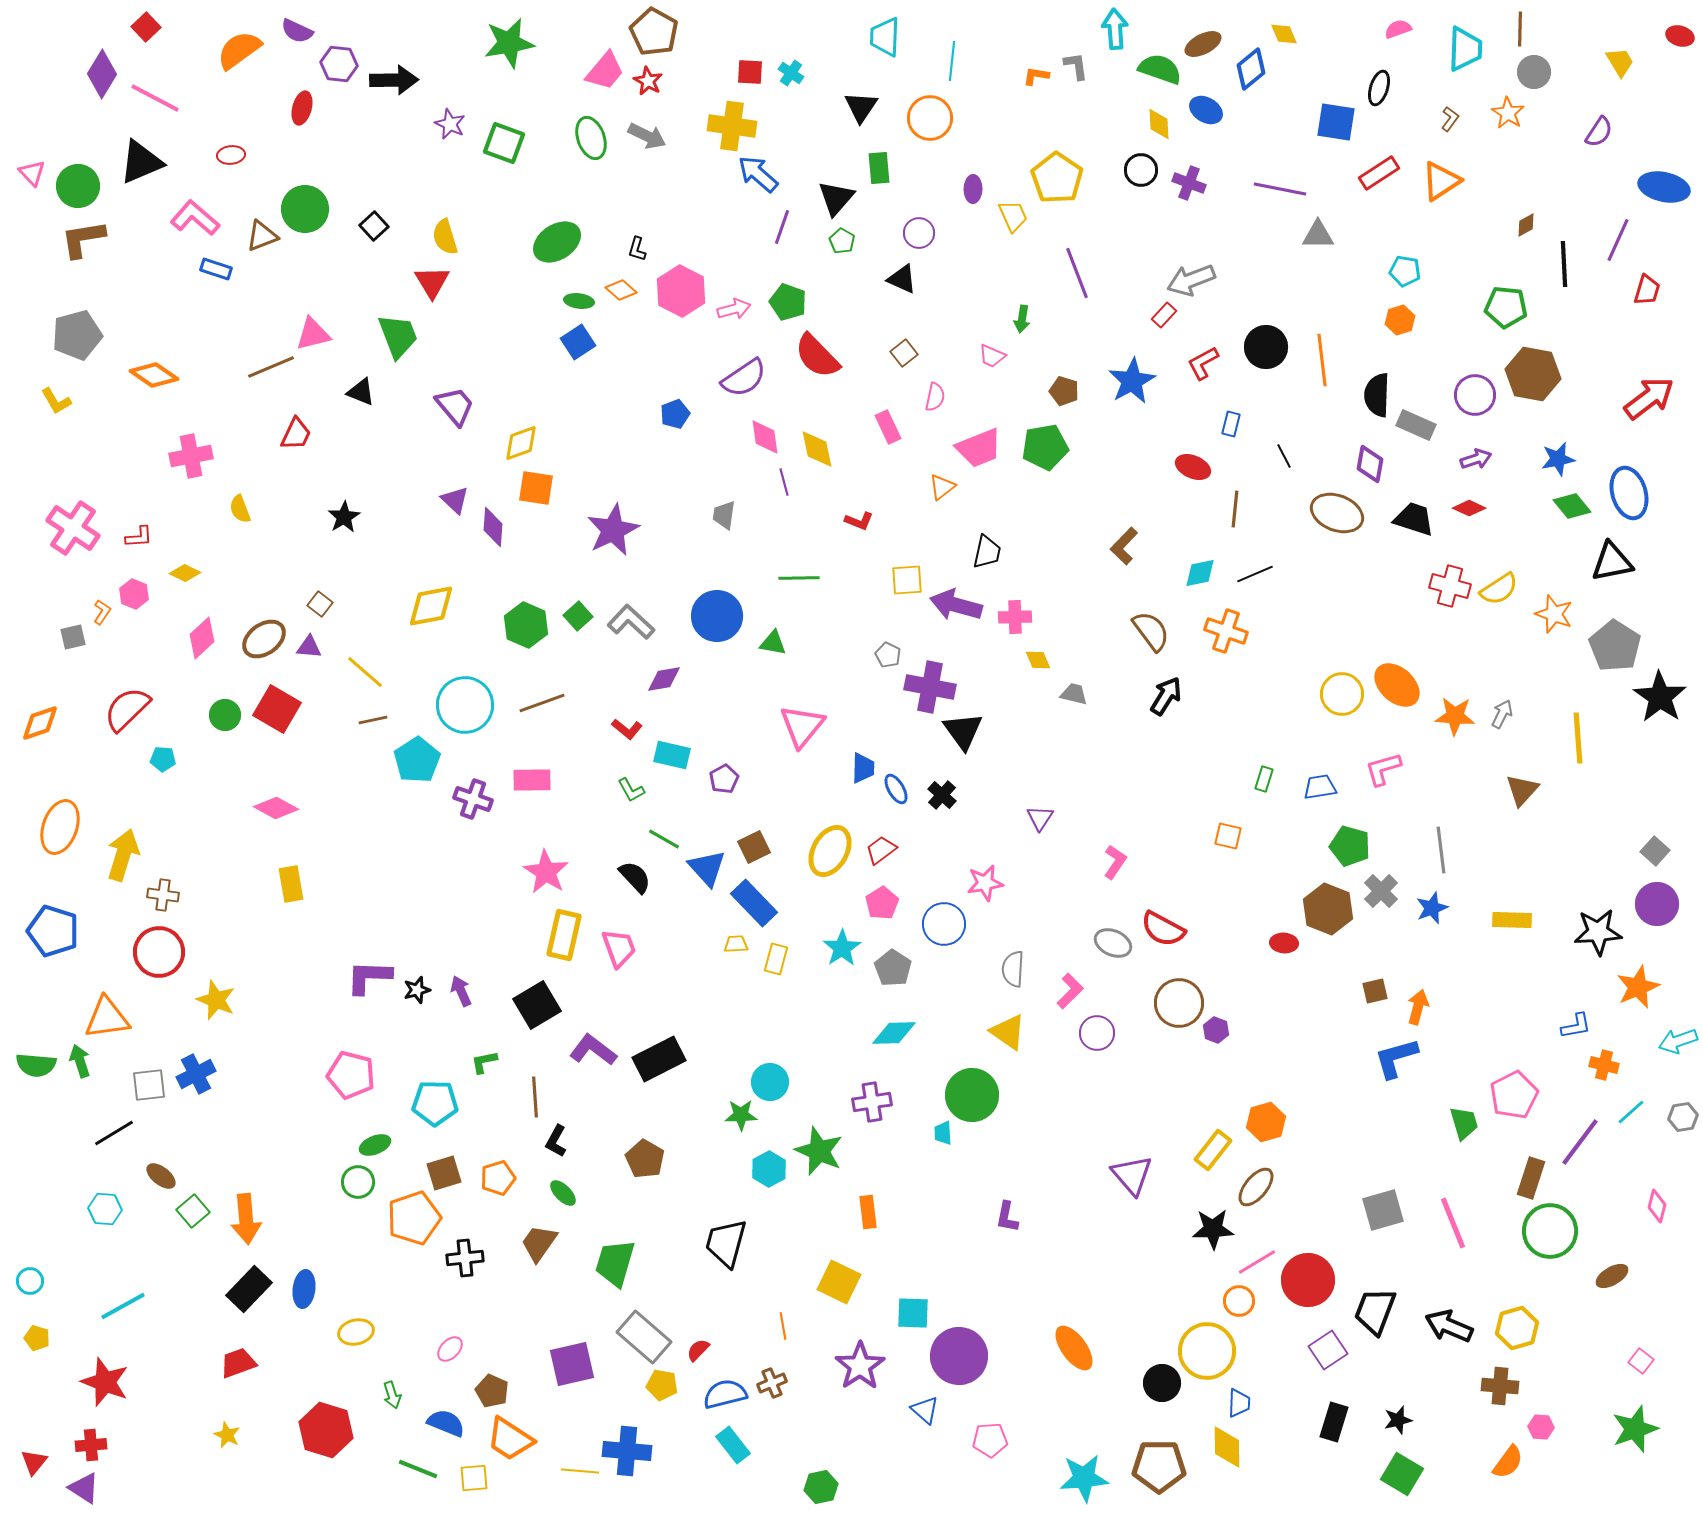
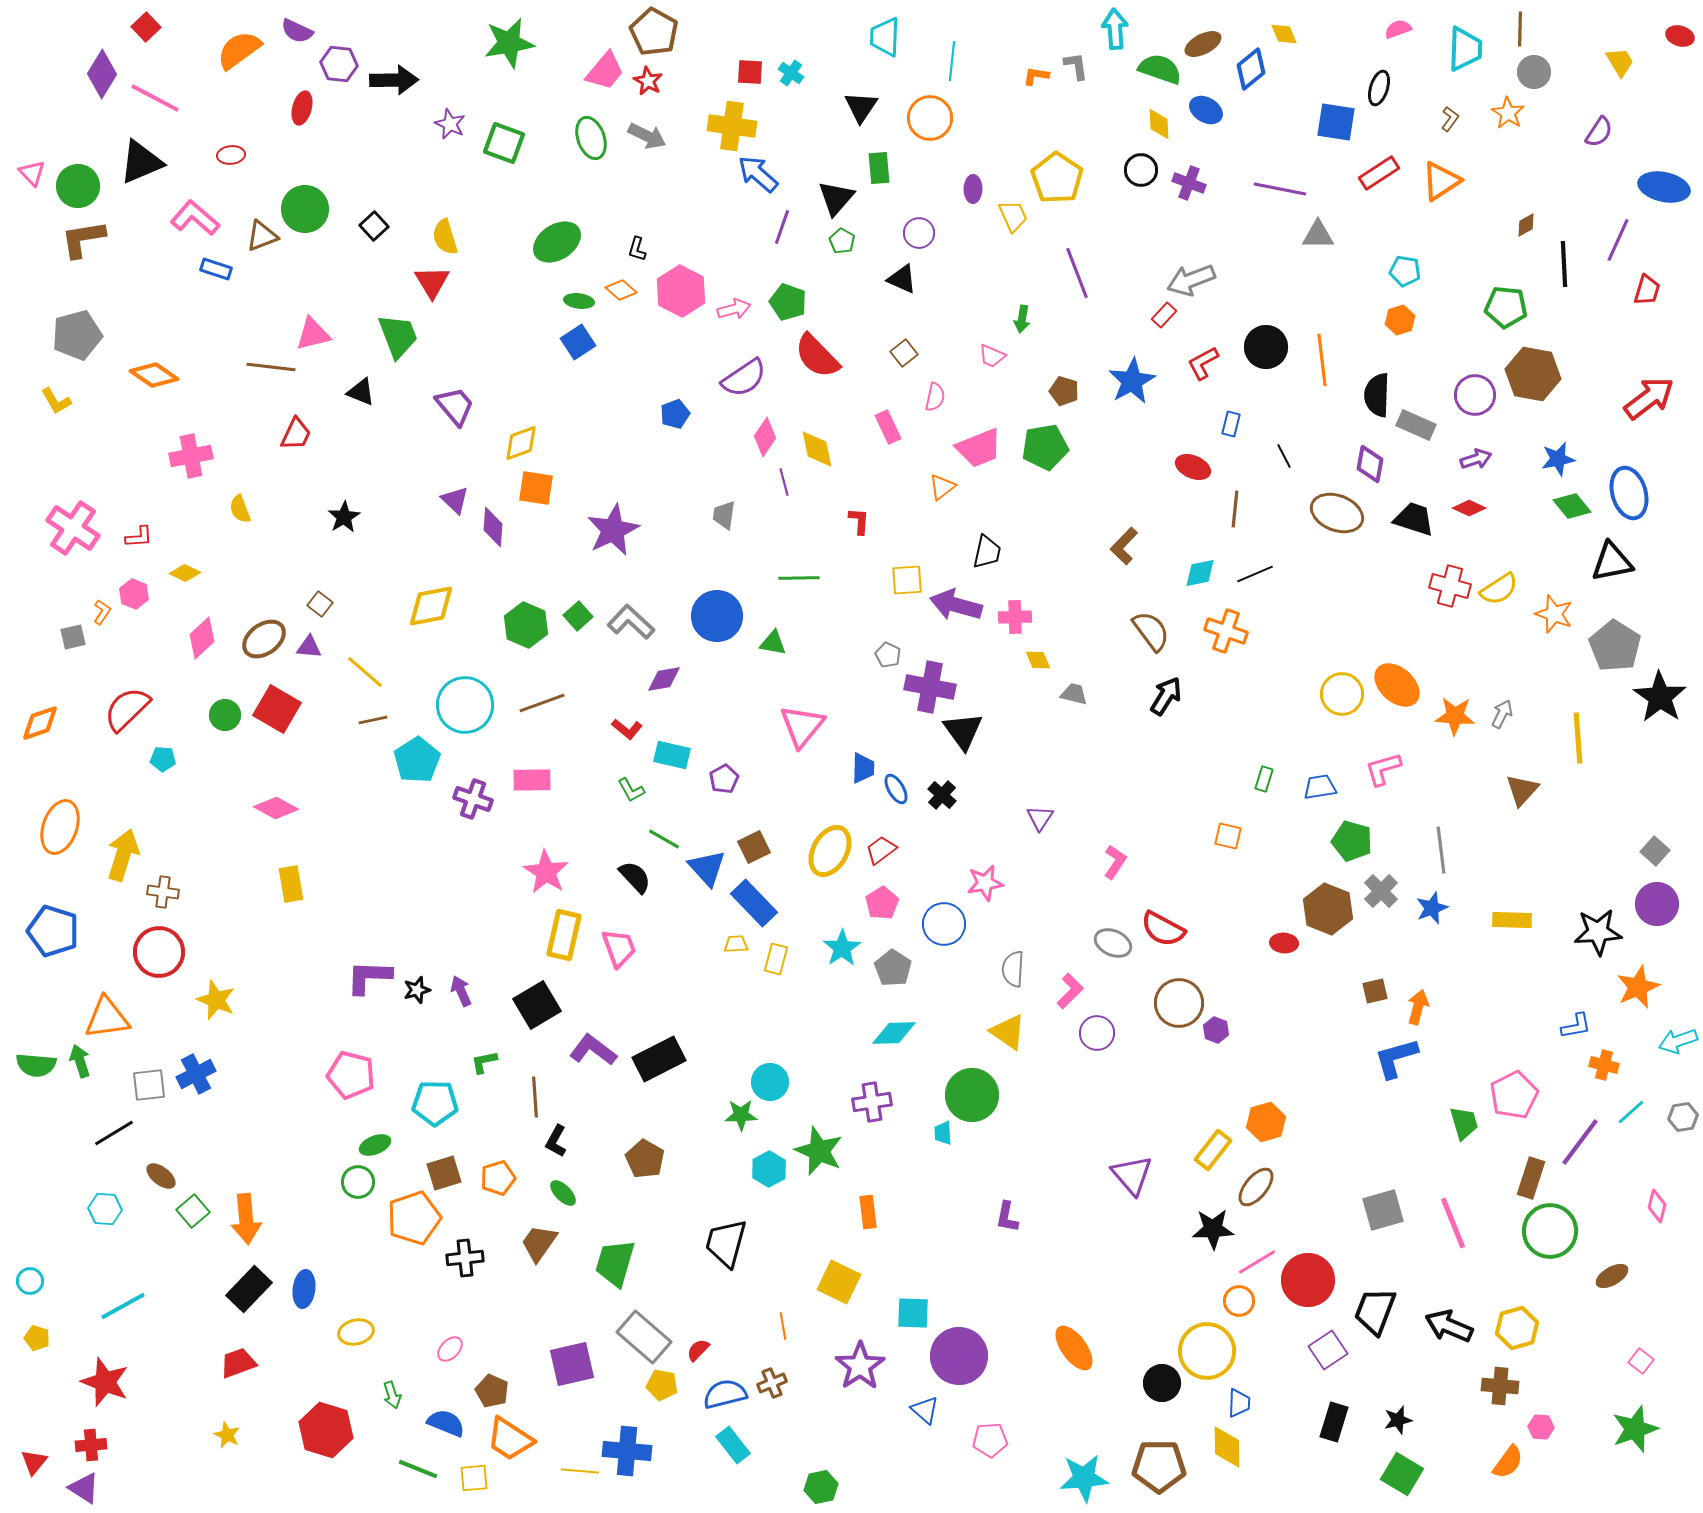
brown line at (271, 367): rotated 30 degrees clockwise
pink diamond at (765, 437): rotated 42 degrees clockwise
red L-shape at (859, 521): rotated 108 degrees counterclockwise
green pentagon at (1350, 846): moved 2 px right, 5 px up
brown cross at (163, 895): moved 3 px up
